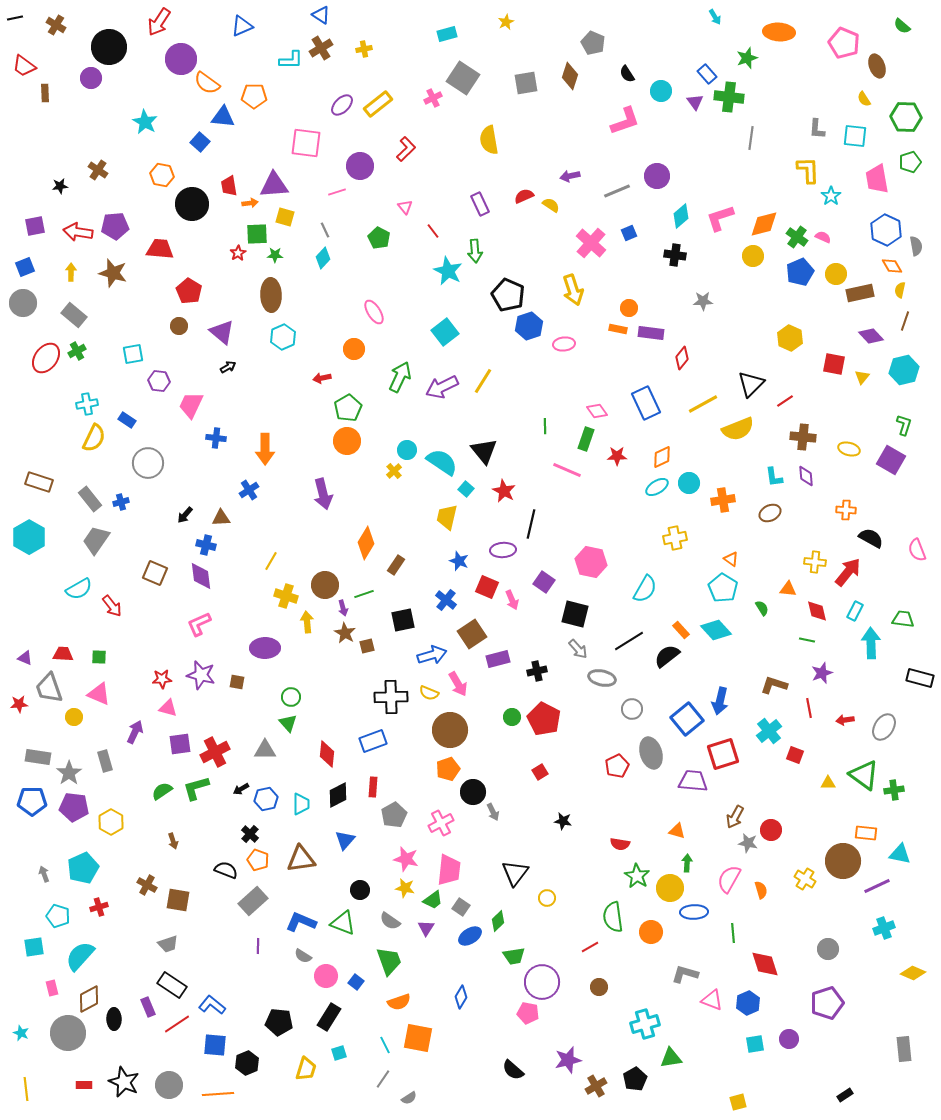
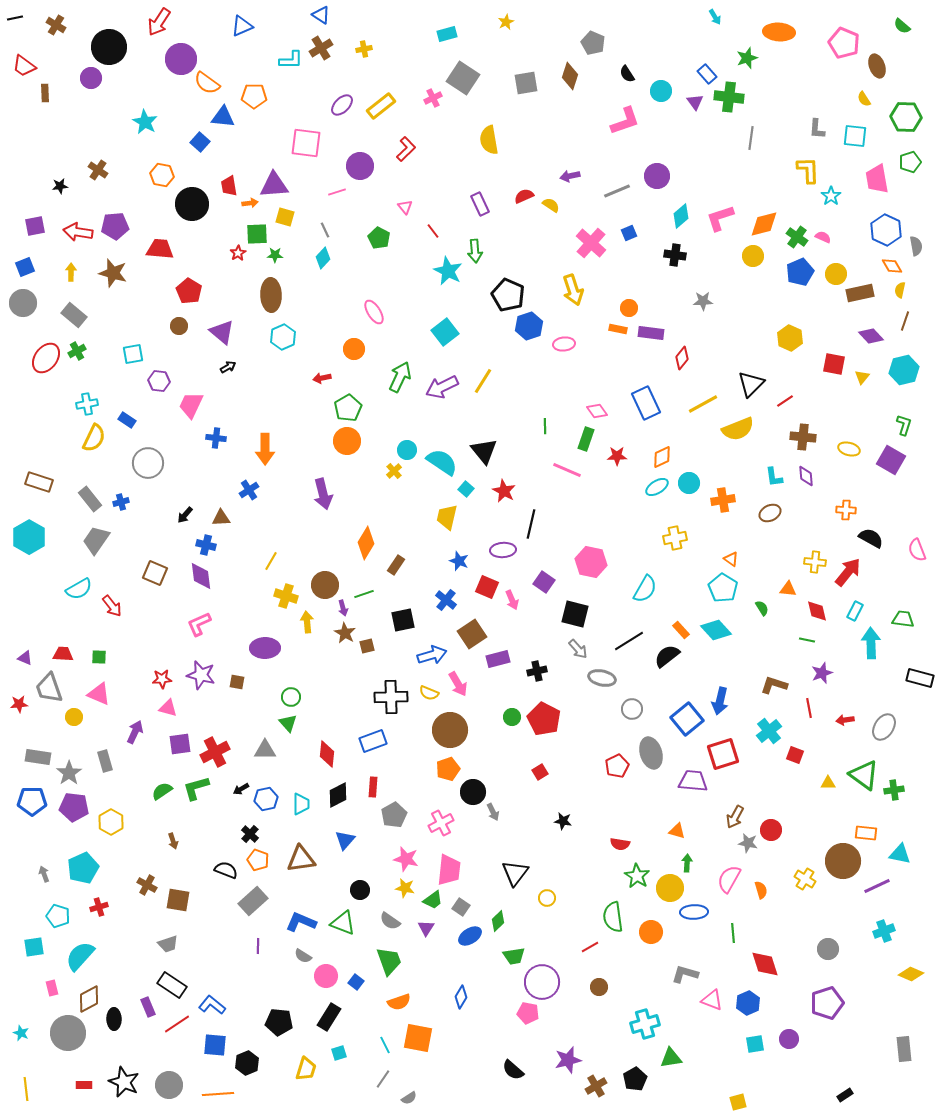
yellow rectangle at (378, 104): moved 3 px right, 2 px down
cyan cross at (884, 928): moved 3 px down
yellow diamond at (913, 973): moved 2 px left, 1 px down
